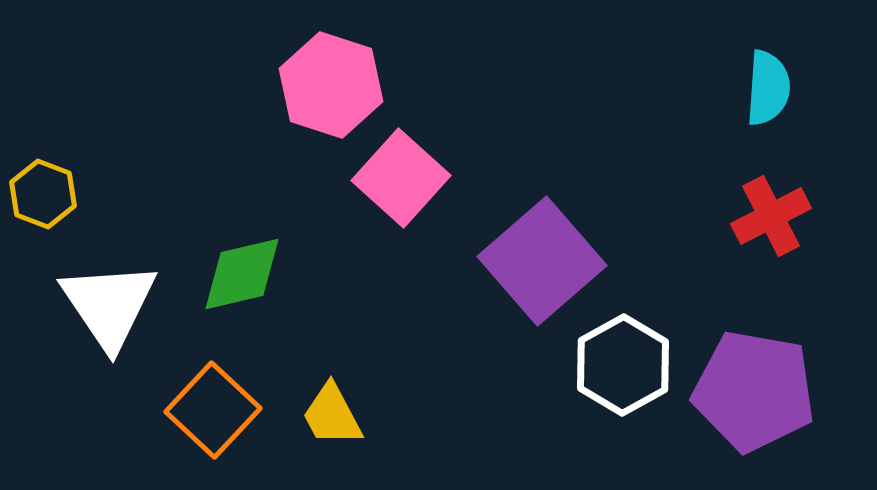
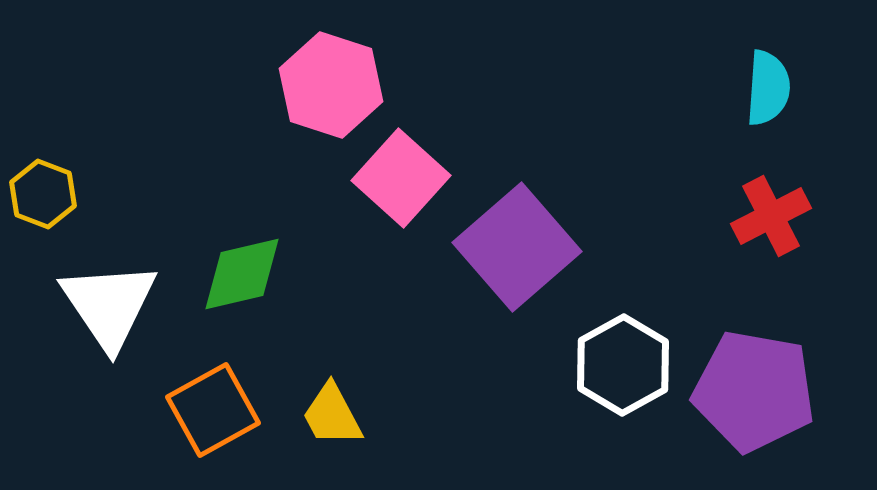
purple square: moved 25 px left, 14 px up
orange square: rotated 18 degrees clockwise
